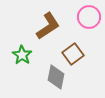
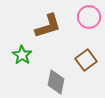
brown L-shape: rotated 16 degrees clockwise
brown square: moved 13 px right, 6 px down
gray diamond: moved 5 px down
